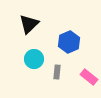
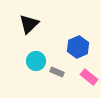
blue hexagon: moved 9 px right, 5 px down
cyan circle: moved 2 px right, 2 px down
gray rectangle: rotated 72 degrees counterclockwise
